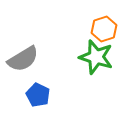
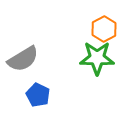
orange hexagon: rotated 10 degrees counterclockwise
green star: moved 1 px right, 1 px down; rotated 16 degrees counterclockwise
